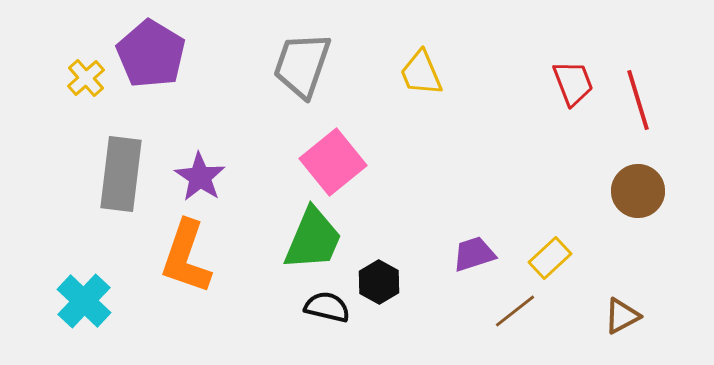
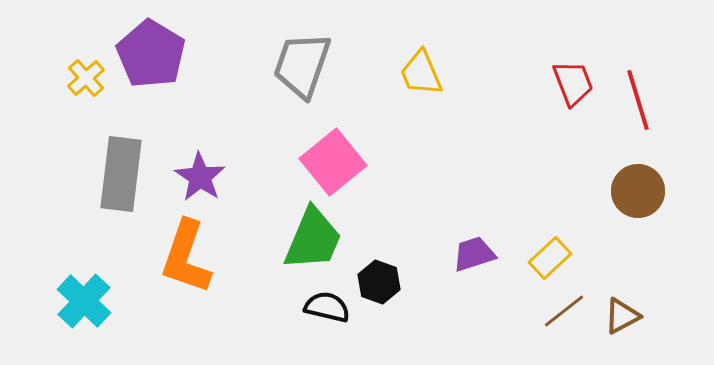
black hexagon: rotated 9 degrees counterclockwise
brown line: moved 49 px right
